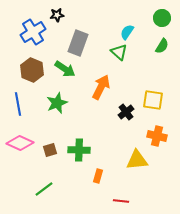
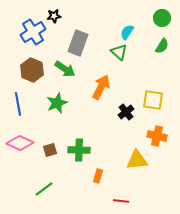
black star: moved 3 px left, 1 px down
